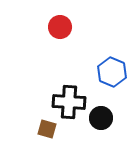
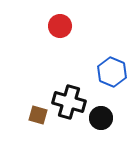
red circle: moved 1 px up
black cross: rotated 12 degrees clockwise
brown square: moved 9 px left, 14 px up
